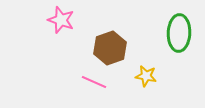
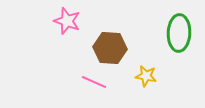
pink star: moved 6 px right, 1 px down
brown hexagon: rotated 24 degrees clockwise
